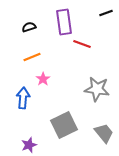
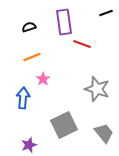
gray star: rotated 10 degrees clockwise
